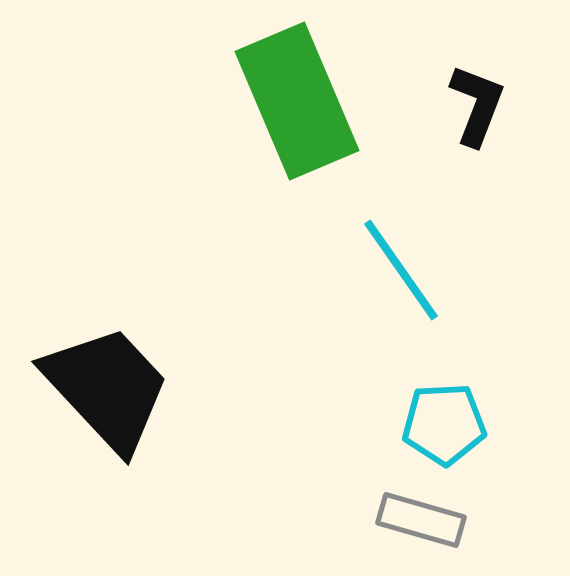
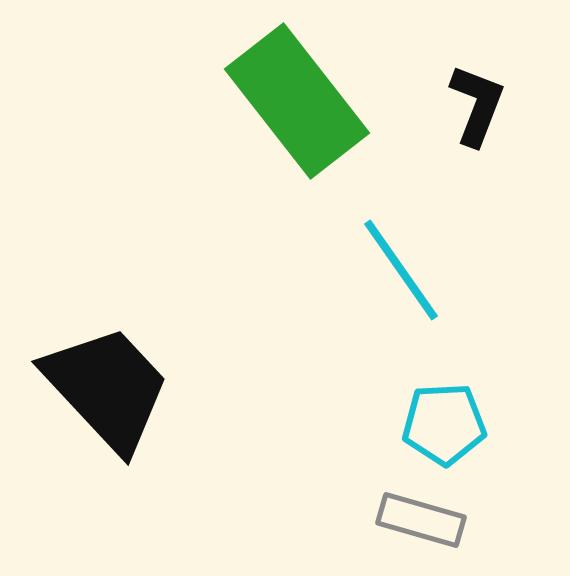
green rectangle: rotated 15 degrees counterclockwise
